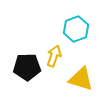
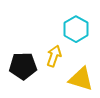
cyan hexagon: rotated 10 degrees counterclockwise
black pentagon: moved 4 px left, 1 px up
